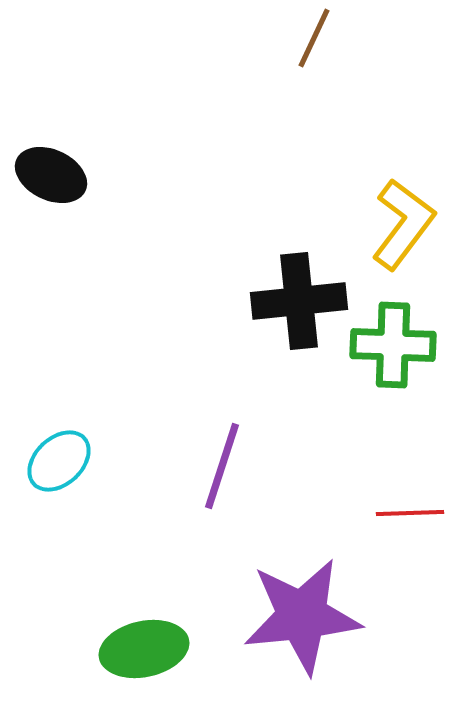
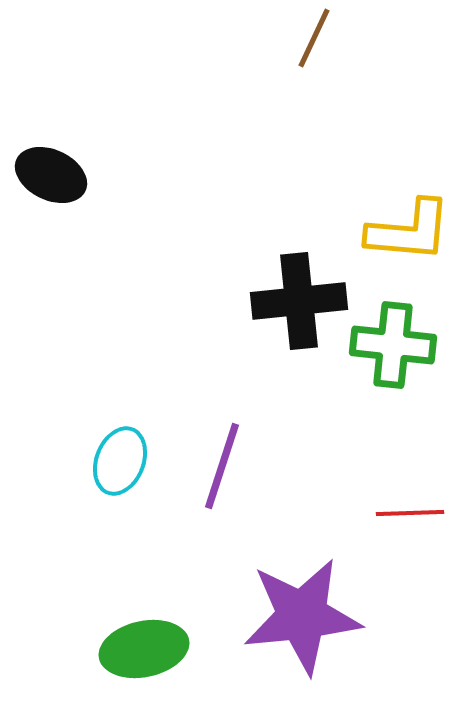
yellow L-shape: moved 6 px right, 7 px down; rotated 58 degrees clockwise
green cross: rotated 4 degrees clockwise
cyan ellipse: moved 61 px right; rotated 26 degrees counterclockwise
